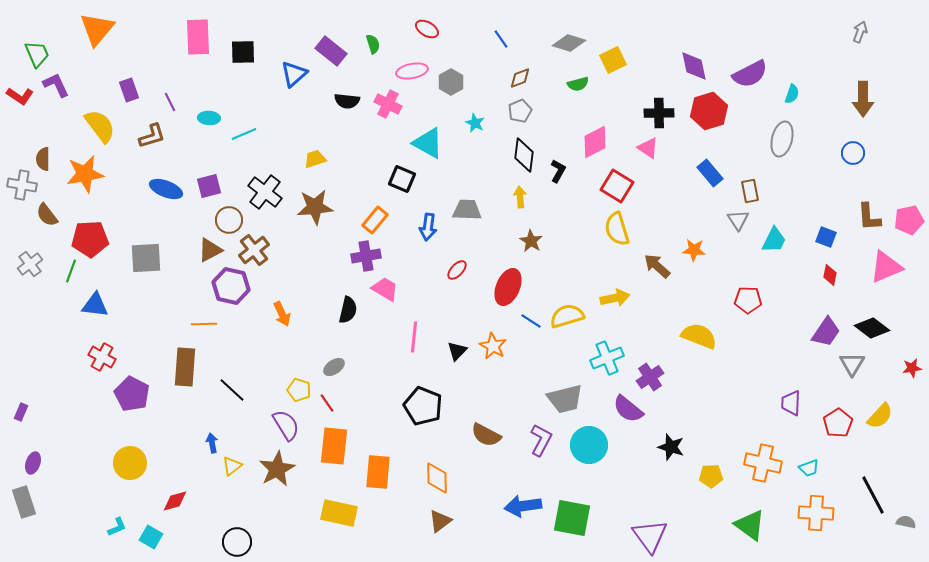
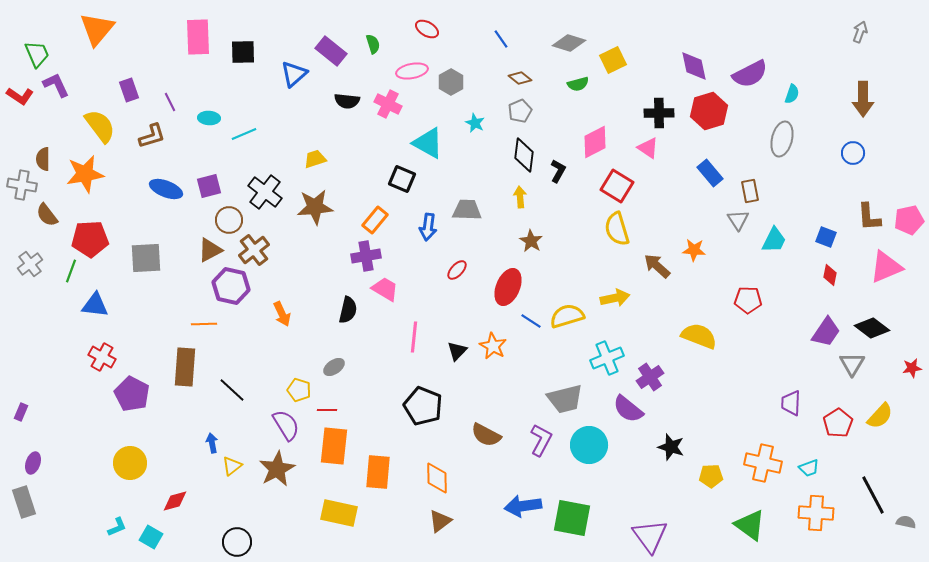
brown diamond at (520, 78): rotated 60 degrees clockwise
red line at (327, 403): moved 7 px down; rotated 54 degrees counterclockwise
